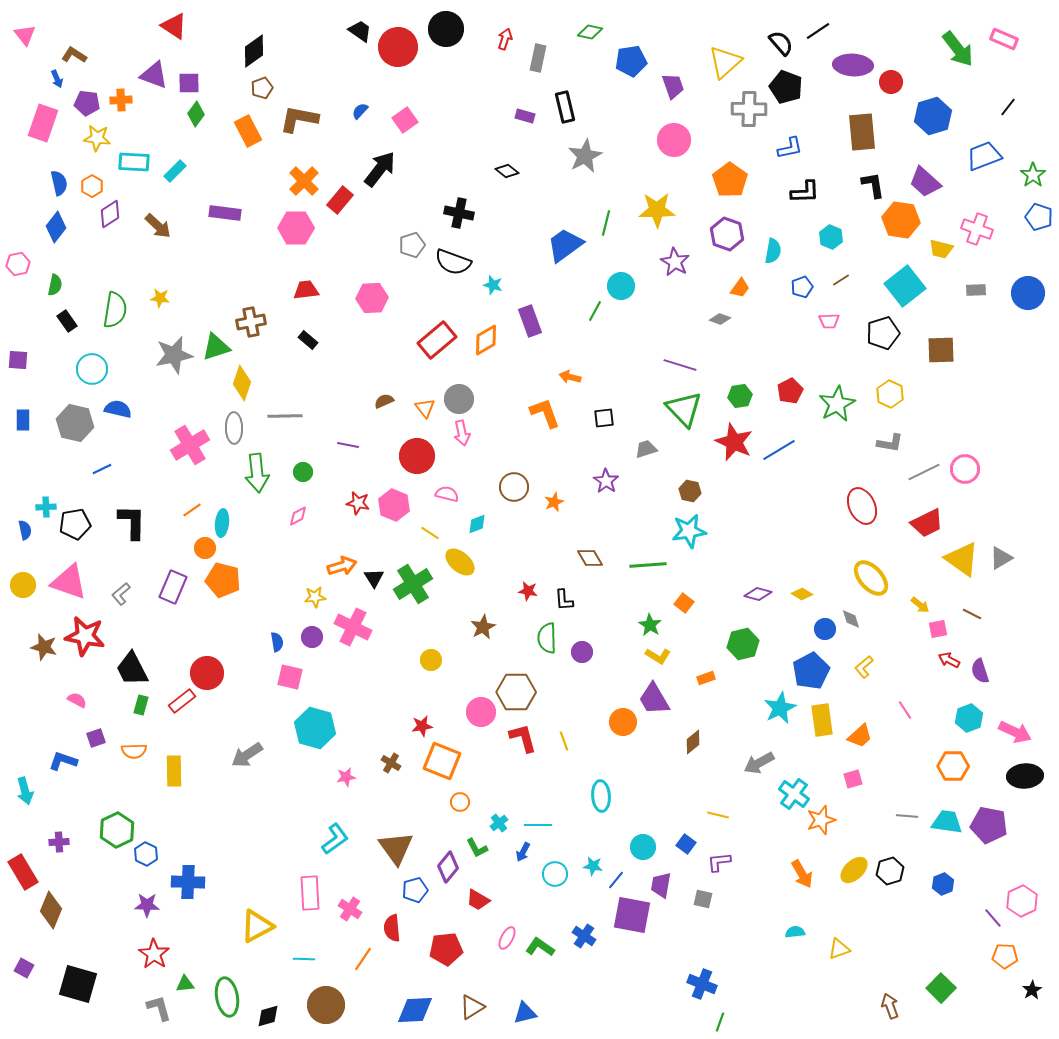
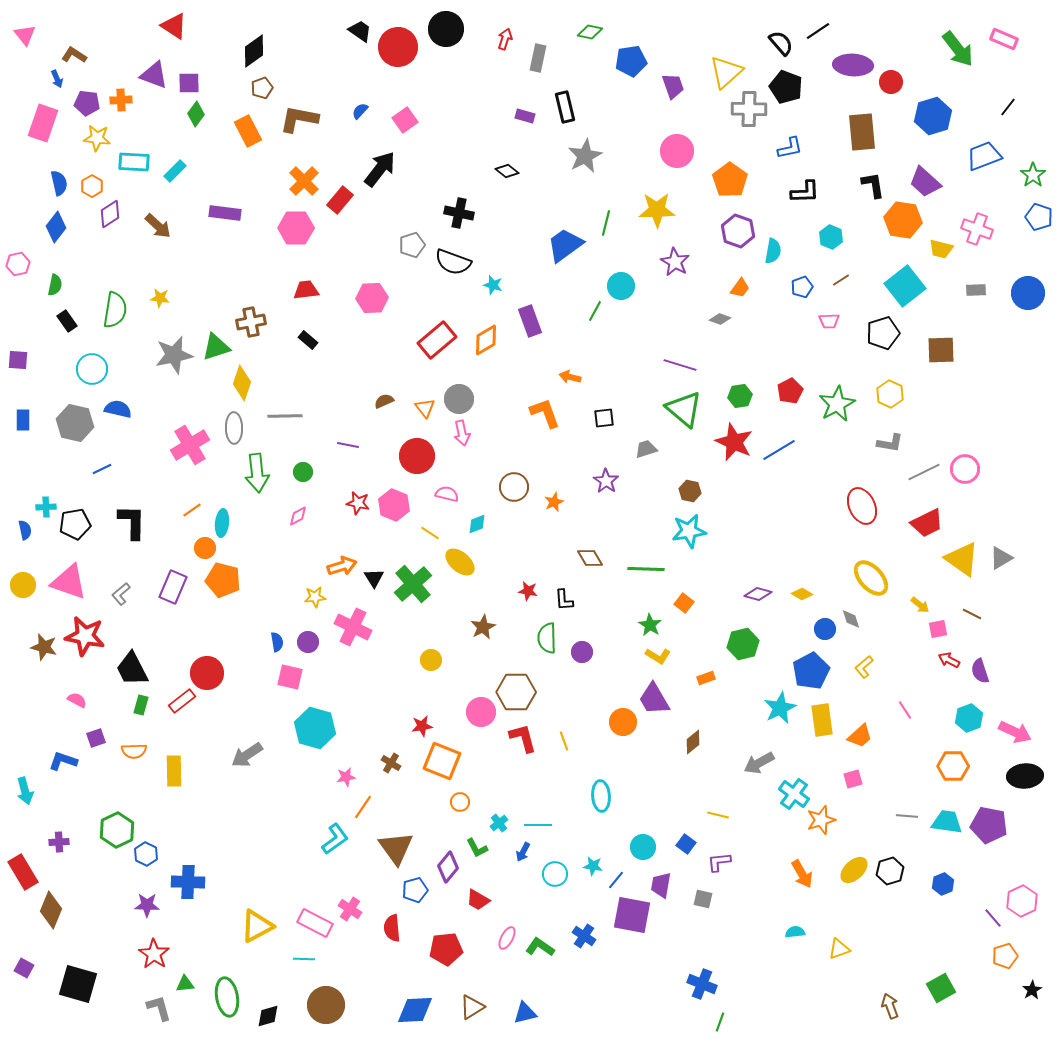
yellow triangle at (725, 62): moved 1 px right, 10 px down
pink circle at (674, 140): moved 3 px right, 11 px down
orange hexagon at (901, 220): moved 2 px right
purple hexagon at (727, 234): moved 11 px right, 3 px up
green triangle at (684, 409): rotated 6 degrees counterclockwise
green line at (648, 565): moved 2 px left, 4 px down; rotated 6 degrees clockwise
green cross at (413, 584): rotated 9 degrees counterclockwise
purple circle at (312, 637): moved 4 px left, 5 px down
pink rectangle at (310, 893): moved 5 px right, 30 px down; rotated 60 degrees counterclockwise
orange pentagon at (1005, 956): rotated 20 degrees counterclockwise
orange line at (363, 959): moved 152 px up
green square at (941, 988): rotated 16 degrees clockwise
